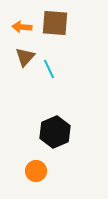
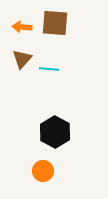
brown triangle: moved 3 px left, 2 px down
cyan line: rotated 60 degrees counterclockwise
black hexagon: rotated 8 degrees counterclockwise
orange circle: moved 7 px right
